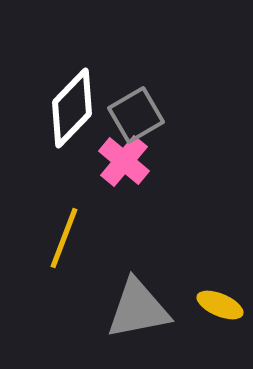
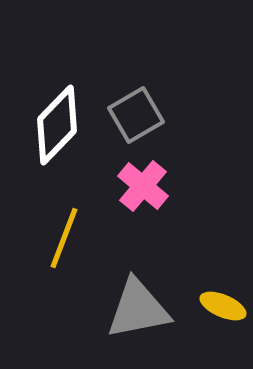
white diamond: moved 15 px left, 17 px down
pink cross: moved 19 px right, 25 px down
yellow ellipse: moved 3 px right, 1 px down
